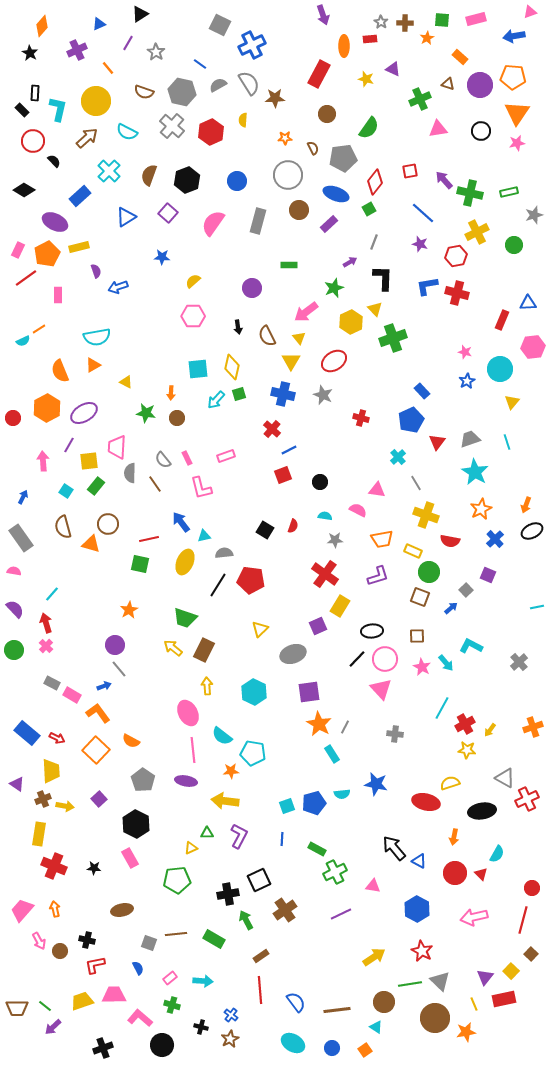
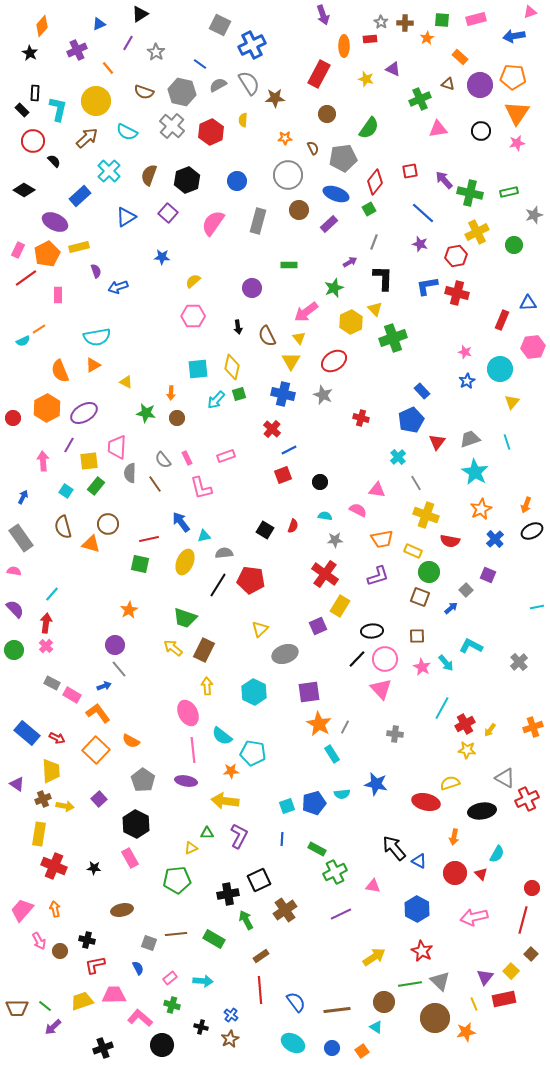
red arrow at (46, 623): rotated 24 degrees clockwise
gray ellipse at (293, 654): moved 8 px left
orange square at (365, 1050): moved 3 px left, 1 px down
